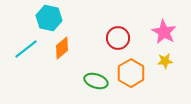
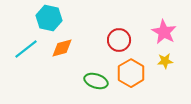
red circle: moved 1 px right, 2 px down
orange diamond: rotated 25 degrees clockwise
